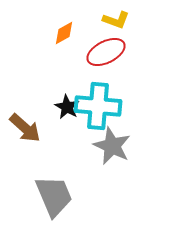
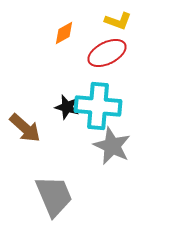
yellow L-shape: moved 2 px right, 1 px down
red ellipse: moved 1 px right, 1 px down
black star: rotated 15 degrees counterclockwise
